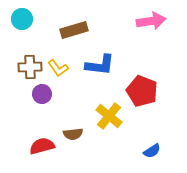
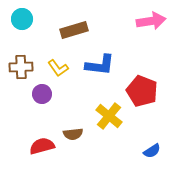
brown cross: moved 9 px left
